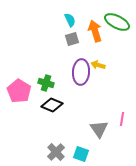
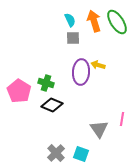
green ellipse: rotated 30 degrees clockwise
orange arrow: moved 1 px left, 10 px up
gray square: moved 1 px right, 1 px up; rotated 16 degrees clockwise
gray cross: moved 1 px down
